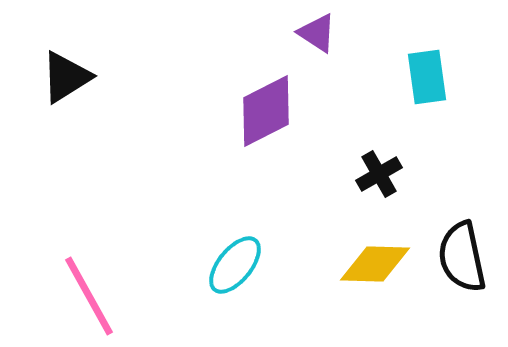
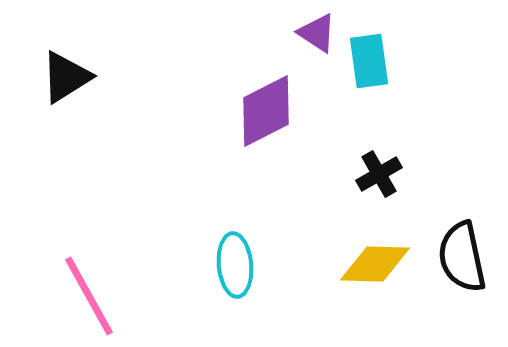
cyan rectangle: moved 58 px left, 16 px up
cyan ellipse: rotated 44 degrees counterclockwise
